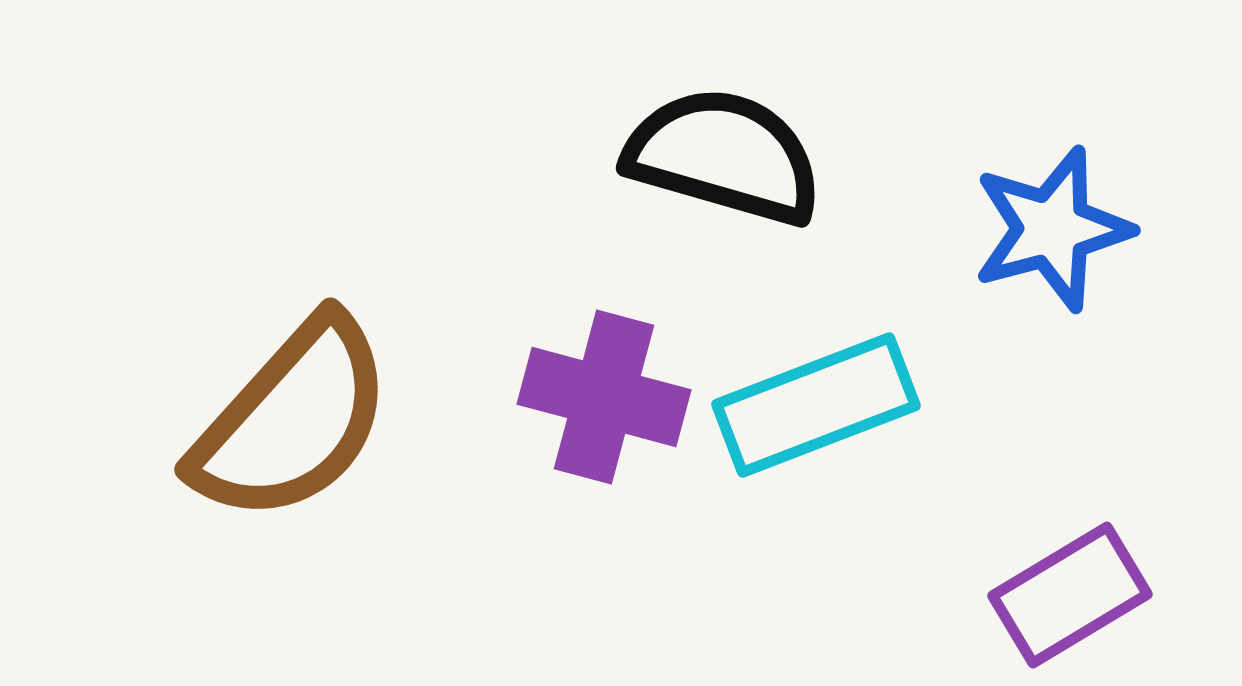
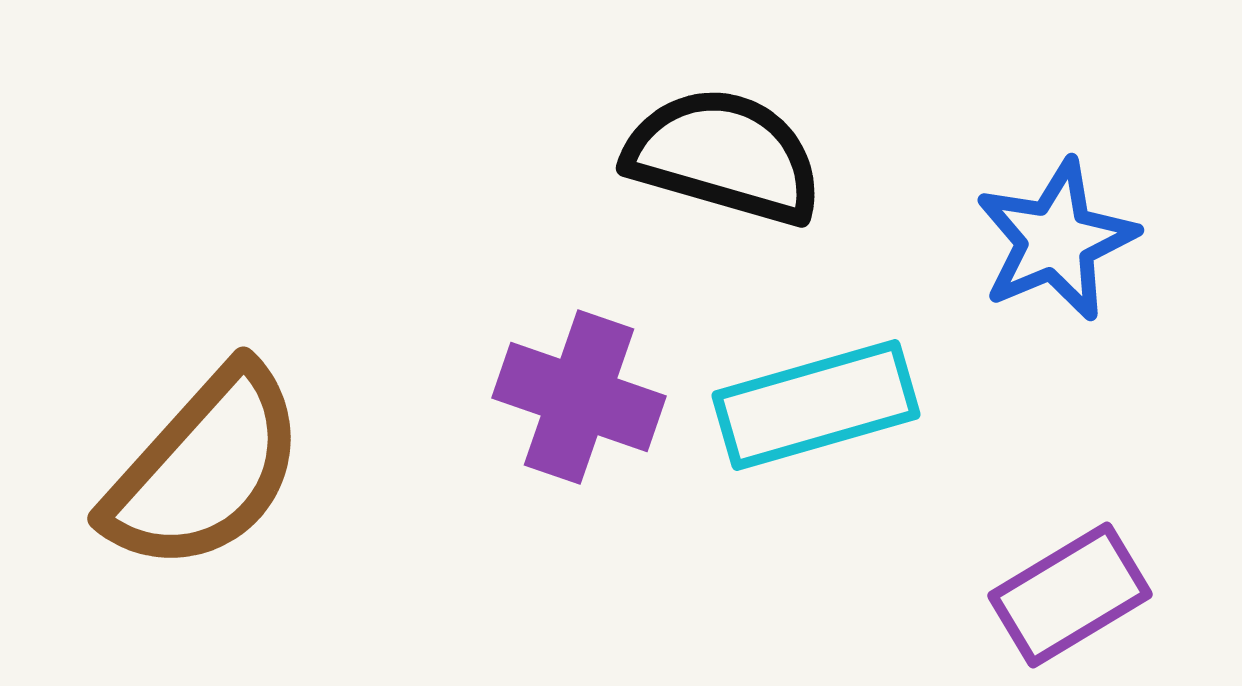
blue star: moved 4 px right, 11 px down; rotated 8 degrees counterclockwise
purple cross: moved 25 px left; rotated 4 degrees clockwise
cyan rectangle: rotated 5 degrees clockwise
brown semicircle: moved 87 px left, 49 px down
